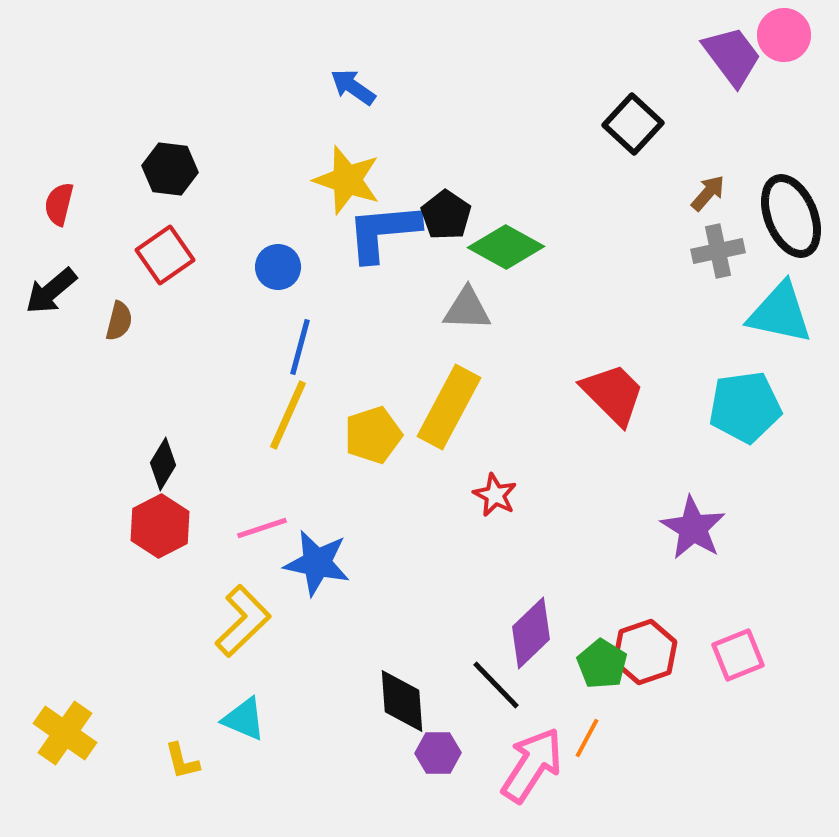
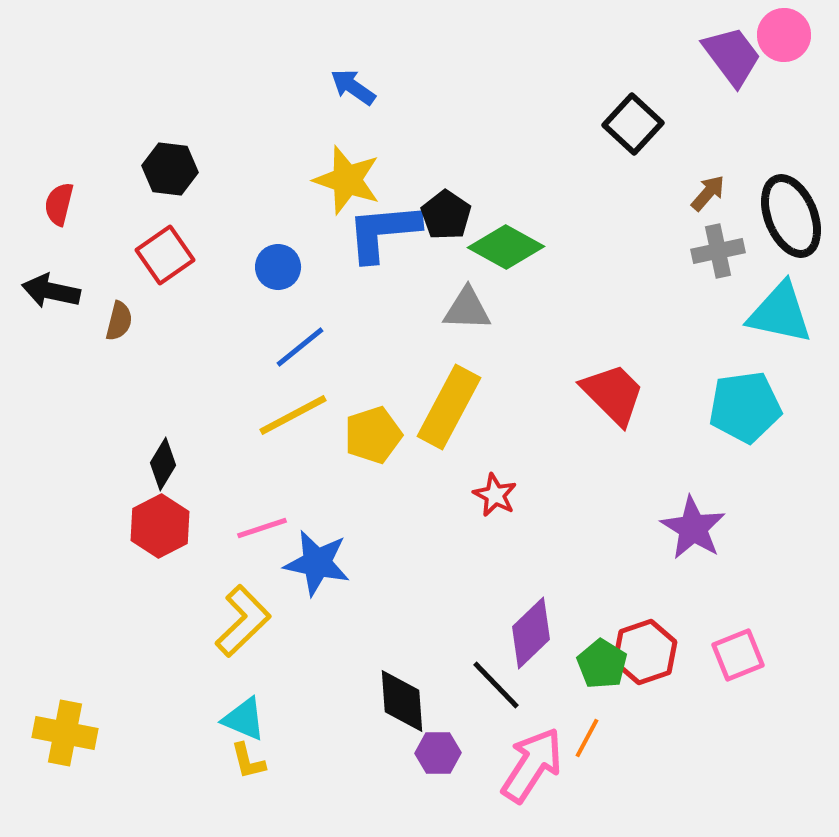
black arrow at (51, 291): rotated 52 degrees clockwise
blue line at (300, 347): rotated 36 degrees clockwise
yellow line at (288, 415): moved 5 px right; rotated 38 degrees clockwise
yellow cross at (65, 733): rotated 24 degrees counterclockwise
yellow L-shape at (182, 761): moved 66 px right
